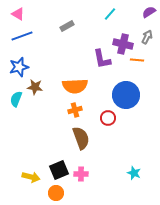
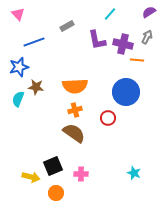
pink triangle: rotated 16 degrees clockwise
blue line: moved 12 px right, 6 px down
purple L-shape: moved 5 px left, 19 px up
brown star: moved 1 px right
blue circle: moved 3 px up
cyan semicircle: moved 2 px right
brown semicircle: moved 7 px left, 5 px up; rotated 35 degrees counterclockwise
black square: moved 6 px left, 4 px up
